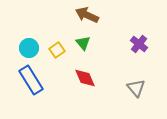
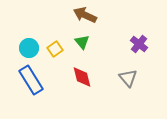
brown arrow: moved 2 px left
green triangle: moved 1 px left, 1 px up
yellow square: moved 2 px left, 1 px up
red diamond: moved 3 px left, 1 px up; rotated 10 degrees clockwise
gray triangle: moved 8 px left, 10 px up
